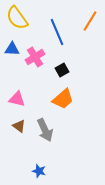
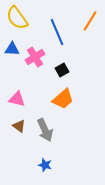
blue star: moved 6 px right, 6 px up
